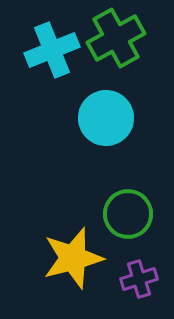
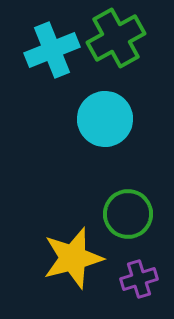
cyan circle: moved 1 px left, 1 px down
